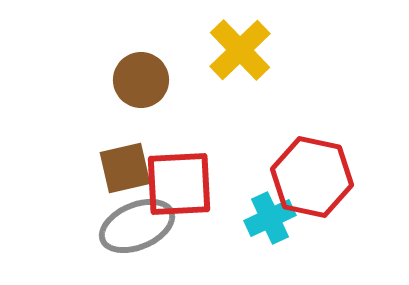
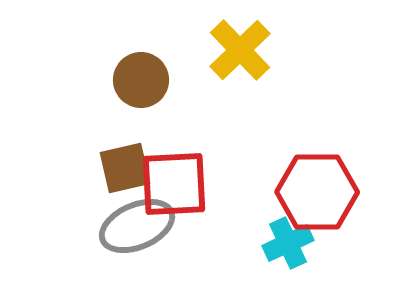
red hexagon: moved 5 px right, 15 px down; rotated 12 degrees counterclockwise
red square: moved 5 px left
cyan cross: moved 18 px right, 25 px down
